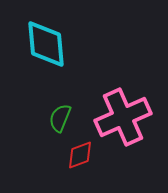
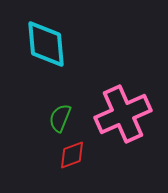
pink cross: moved 3 px up
red diamond: moved 8 px left
